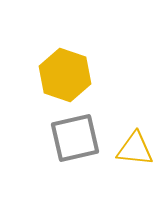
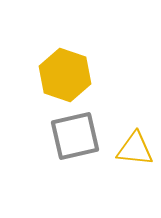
gray square: moved 2 px up
